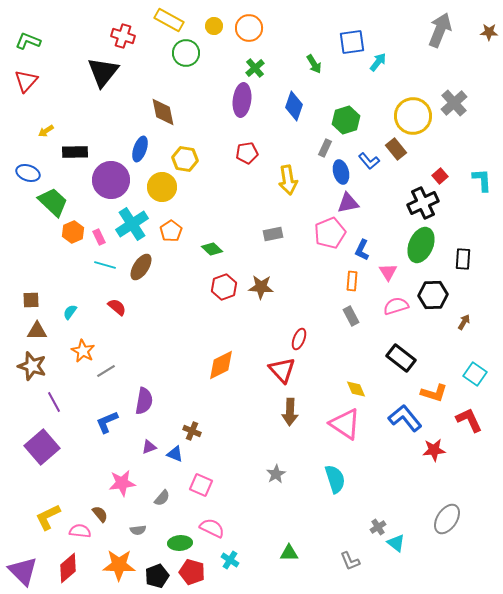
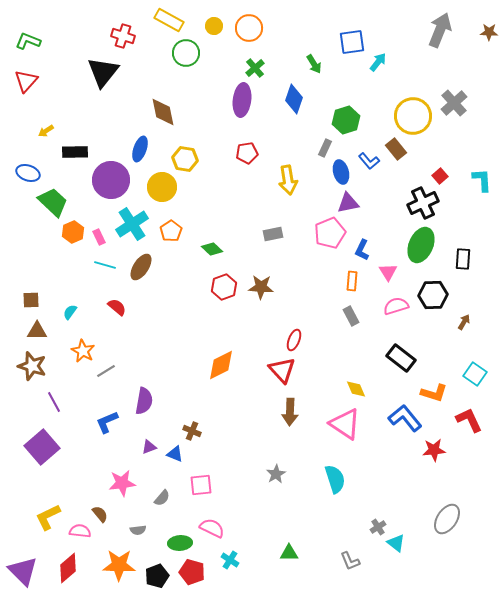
blue diamond at (294, 106): moved 7 px up
red ellipse at (299, 339): moved 5 px left, 1 px down
pink square at (201, 485): rotated 30 degrees counterclockwise
